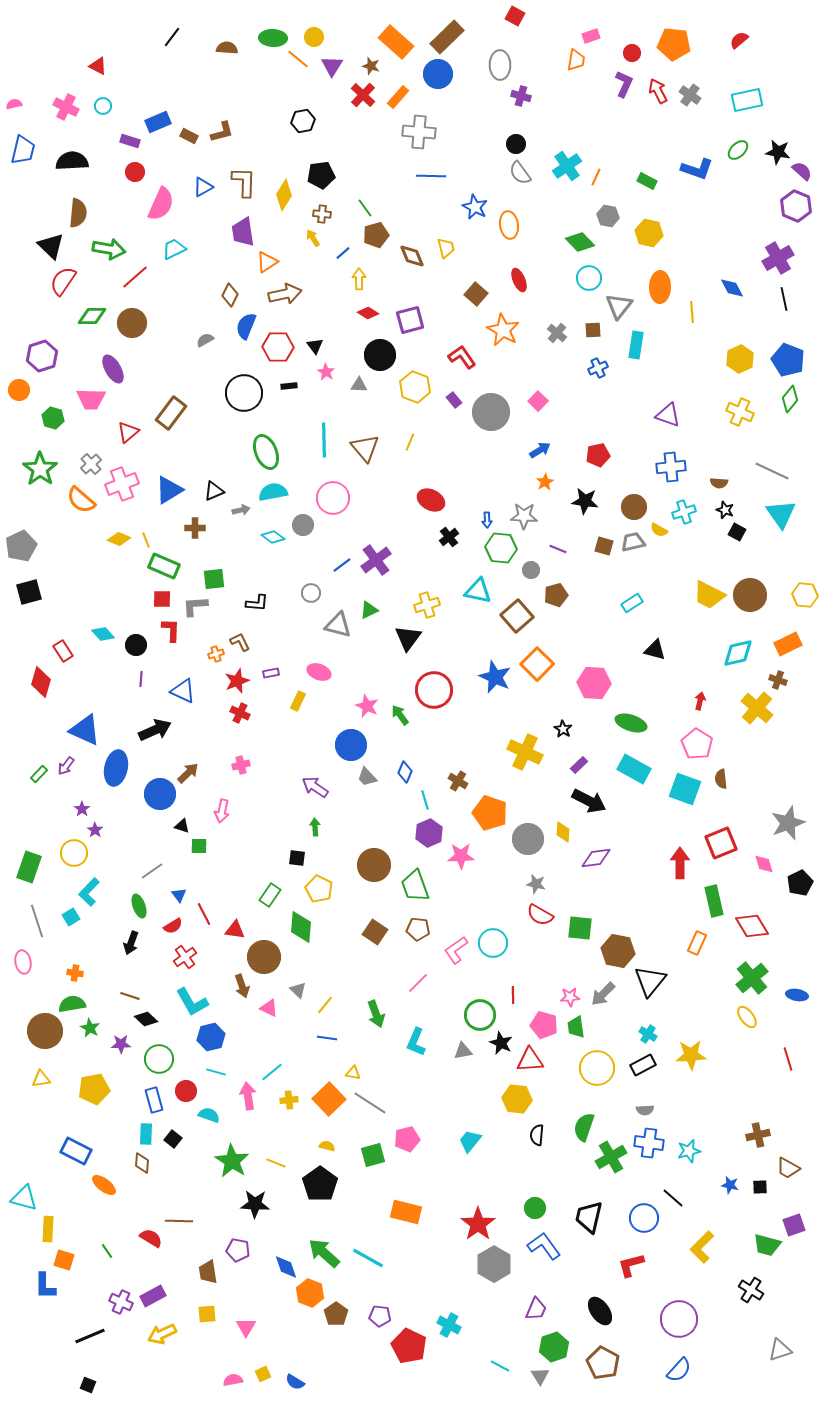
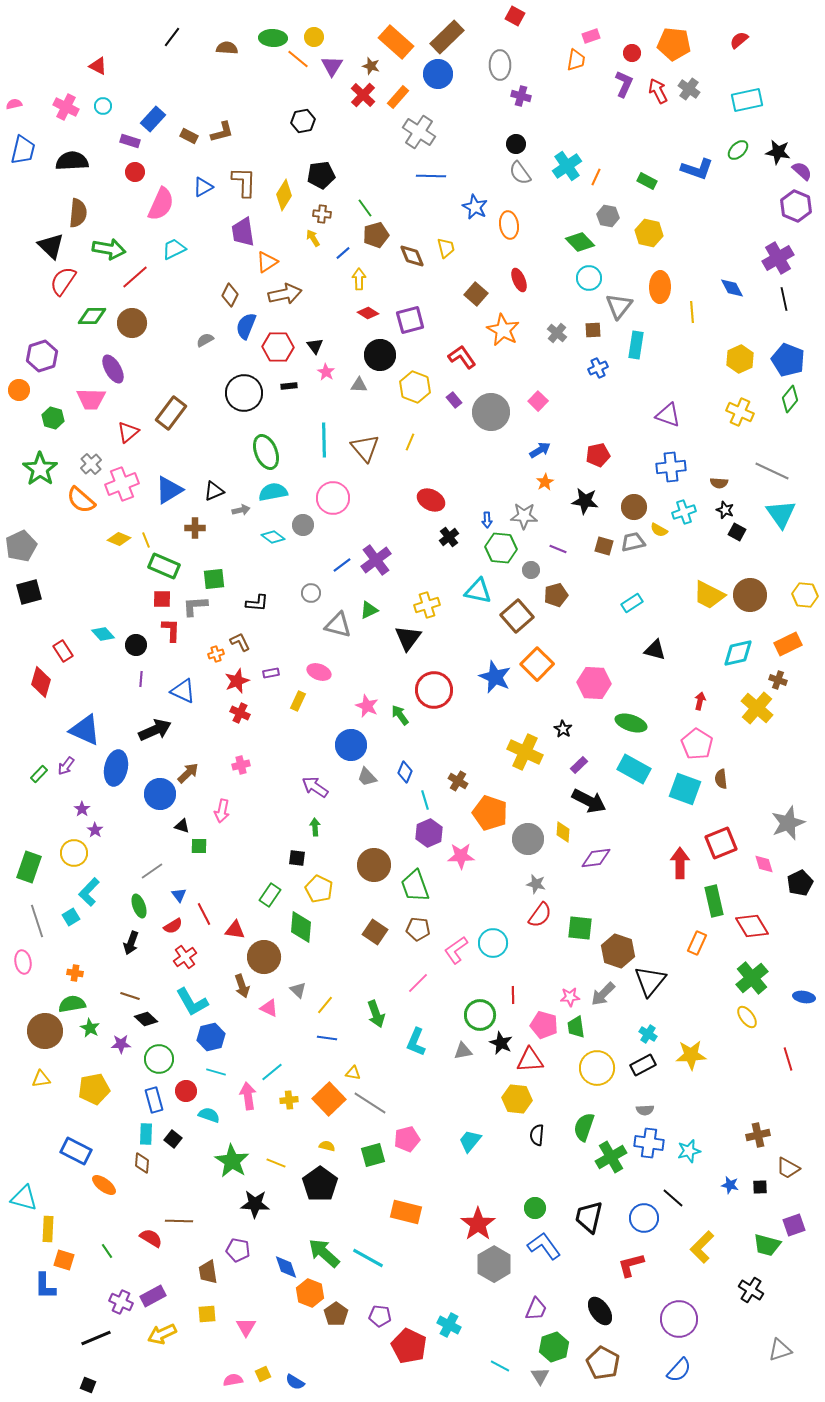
gray cross at (690, 95): moved 1 px left, 6 px up
blue rectangle at (158, 122): moved 5 px left, 3 px up; rotated 25 degrees counterclockwise
gray cross at (419, 132): rotated 28 degrees clockwise
red semicircle at (540, 915): rotated 84 degrees counterclockwise
brown hexagon at (618, 951): rotated 8 degrees clockwise
blue ellipse at (797, 995): moved 7 px right, 2 px down
black line at (90, 1336): moved 6 px right, 2 px down
